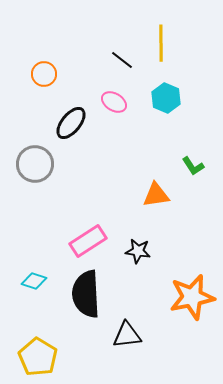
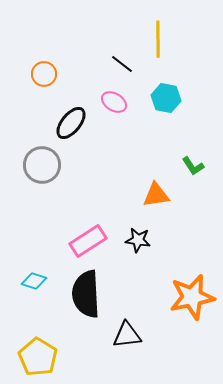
yellow line: moved 3 px left, 4 px up
black line: moved 4 px down
cyan hexagon: rotated 12 degrees counterclockwise
gray circle: moved 7 px right, 1 px down
black star: moved 11 px up
